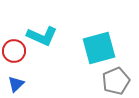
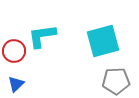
cyan L-shape: rotated 148 degrees clockwise
cyan square: moved 4 px right, 7 px up
gray pentagon: rotated 20 degrees clockwise
